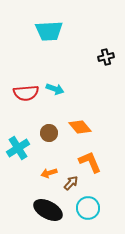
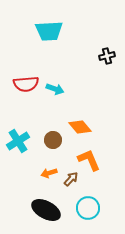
black cross: moved 1 px right, 1 px up
red semicircle: moved 9 px up
brown circle: moved 4 px right, 7 px down
cyan cross: moved 7 px up
orange L-shape: moved 1 px left, 2 px up
brown arrow: moved 4 px up
black ellipse: moved 2 px left
